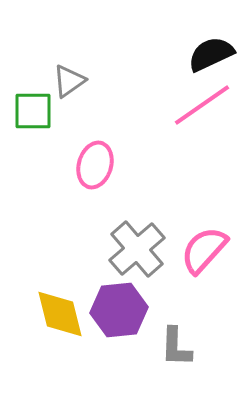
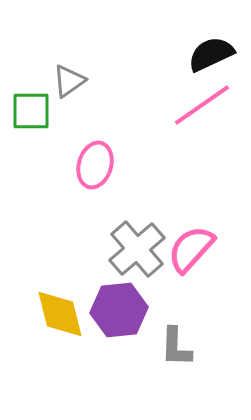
green square: moved 2 px left
pink semicircle: moved 13 px left, 1 px up
